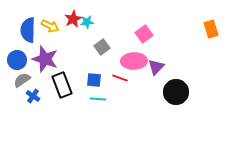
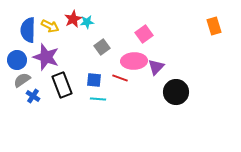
orange rectangle: moved 3 px right, 3 px up
purple star: moved 1 px right, 2 px up
